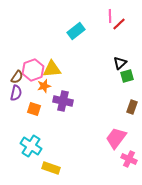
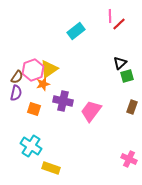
yellow triangle: moved 3 px left; rotated 30 degrees counterclockwise
orange star: moved 1 px left, 2 px up
pink trapezoid: moved 25 px left, 27 px up
